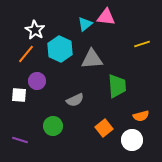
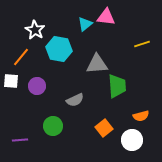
cyan hexagon: moved 1 px left; rotated 15 degrees counterclockwise
orange line: moved 5 px left, 3 px down
gray triangle: moved 5 px right, 5 px down
purple circle: moved 5 px down
white square: moved 8 px left, 14 px up
purple line: rotated 21 degrees counterclockwise
